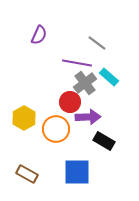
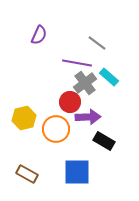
yellow hexagon: rotated 15 degrees clockwise
